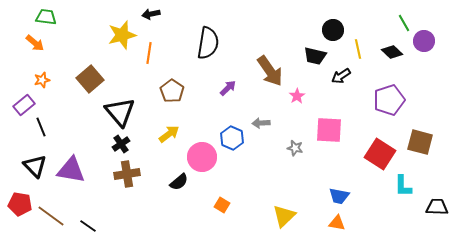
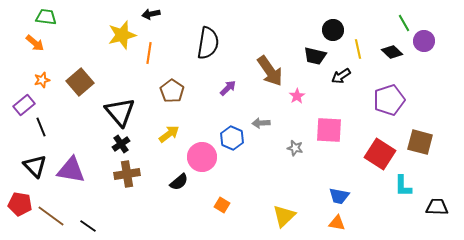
brown square at (90, 79): moved 10 px left, 3 px down
